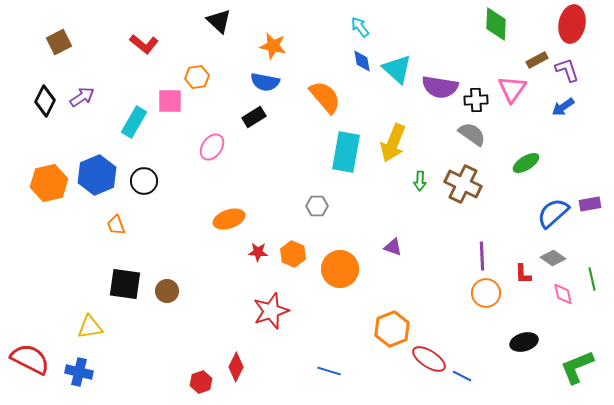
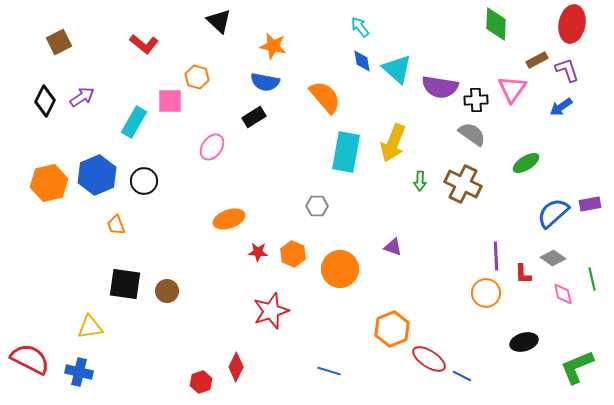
orange hexagon at (197, 77): rotated 25 degrees clockwise
blue arrow at (563, 107): moved 2 px left
purple line at (482, 256): moved 14 px right
